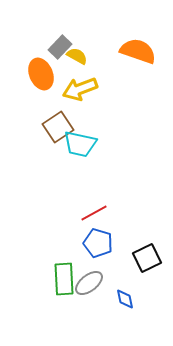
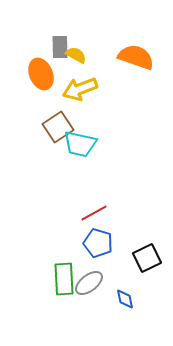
gray rectangle: rotated 45 degrees counterclockwise
orange semicircle: moved 2 px left, 6 px down
yellow semicircle: moved 1 px left, 1 px up
